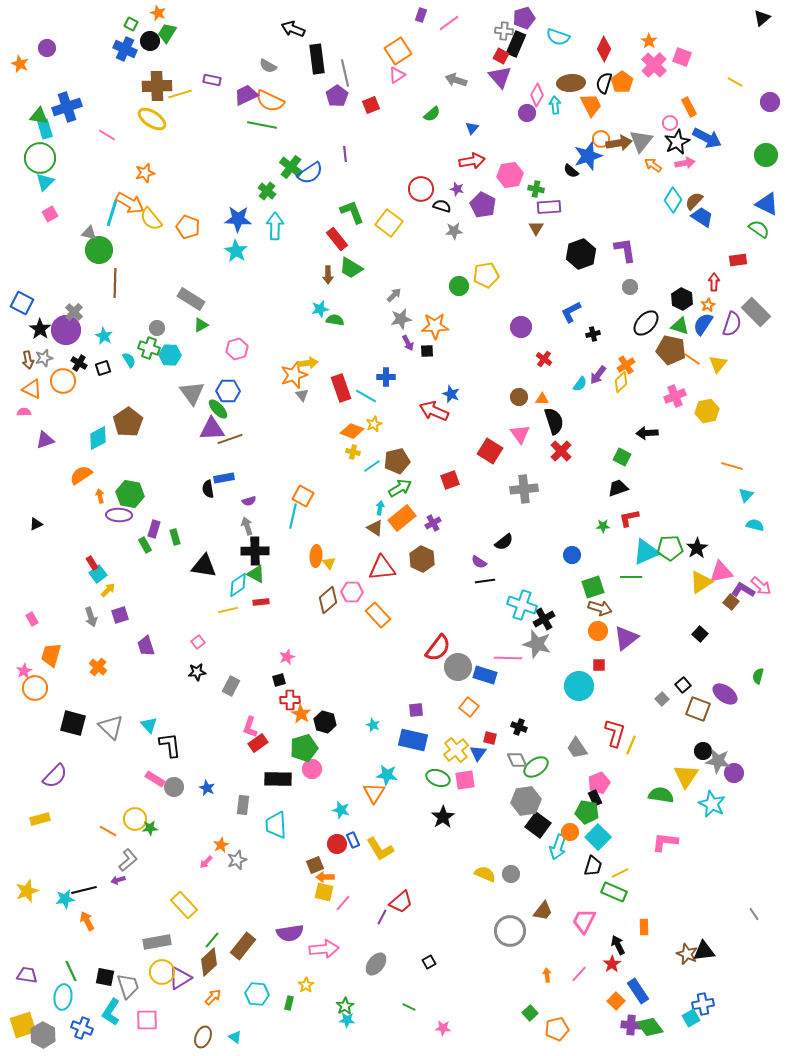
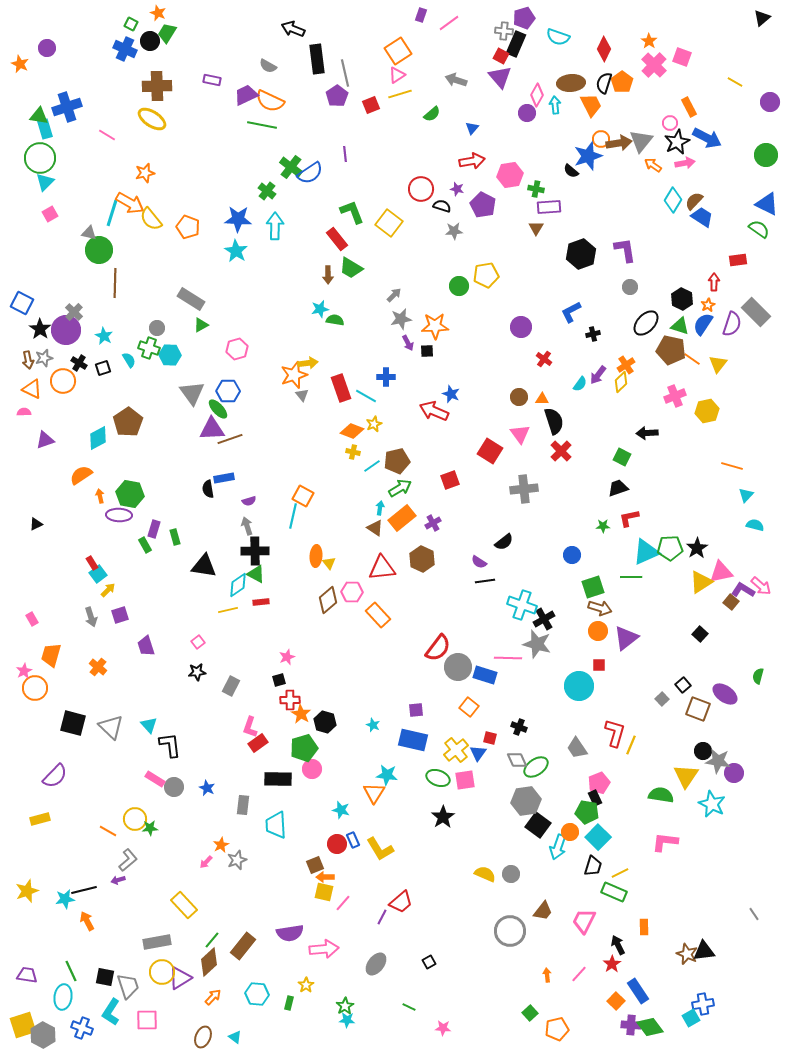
yellow line at (180, 94): moved 220 px right
